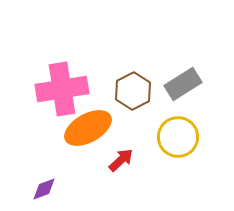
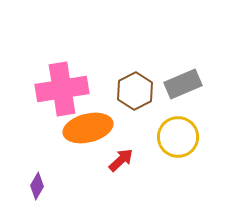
gray rectangle: rotated 9 degrees clockwise
brown hexagon: moved 2 px right
orange ellipse: rotated 15 degrees clockwise
purple diamond: moved 7 px left, 3 px up; rotated 40 degrees counterclockwise
